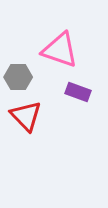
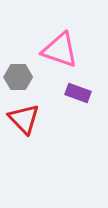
purple rectangle: moved 1 px down
red triangle: moved 2 px left, 3 px down
